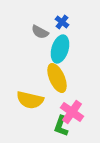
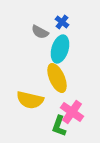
green L-shape: moved 2 px left
